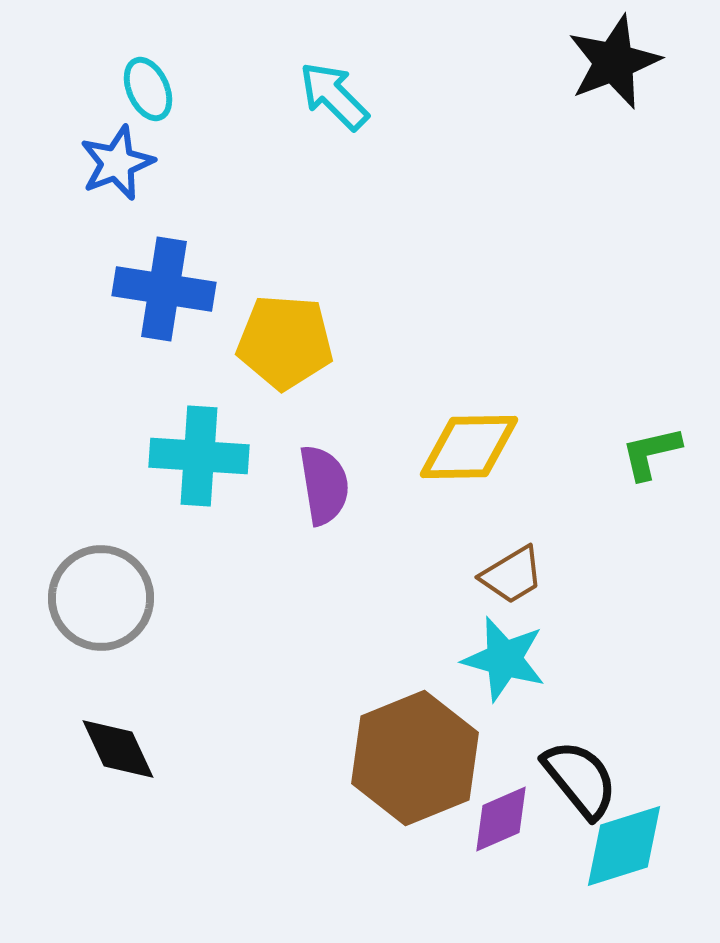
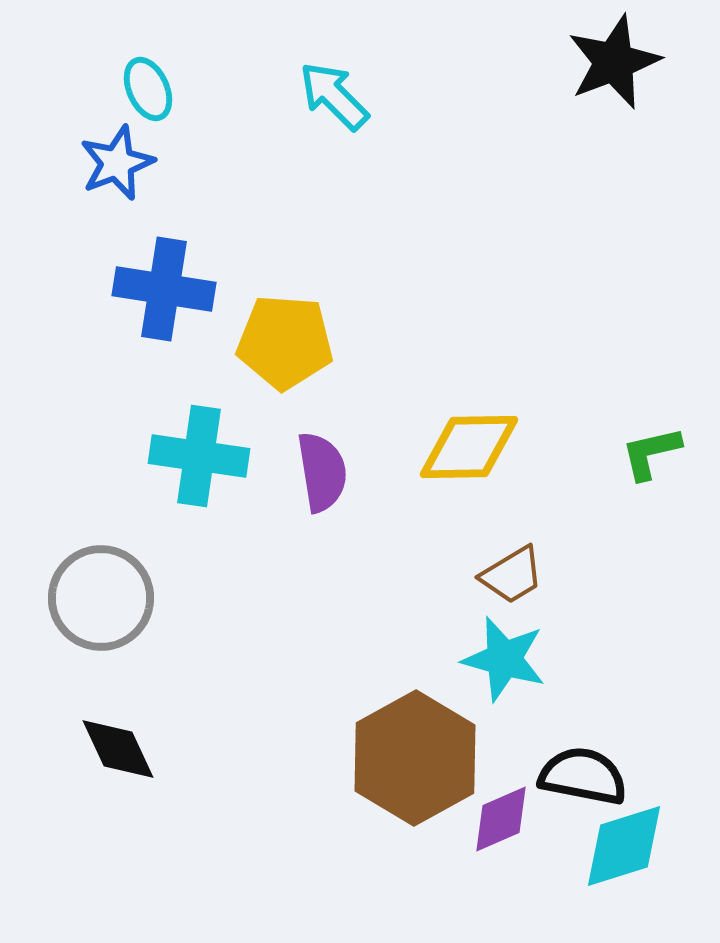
cyan cross: rotated 4 degrees clockwise
purple semicircle: moved 2 px left, 13 px up
brown hexagon: rotated 7 degrees counterclockwise
black semicircle: moved 3 px right, 3 px up; rotated 40 degrees counterclockwise
